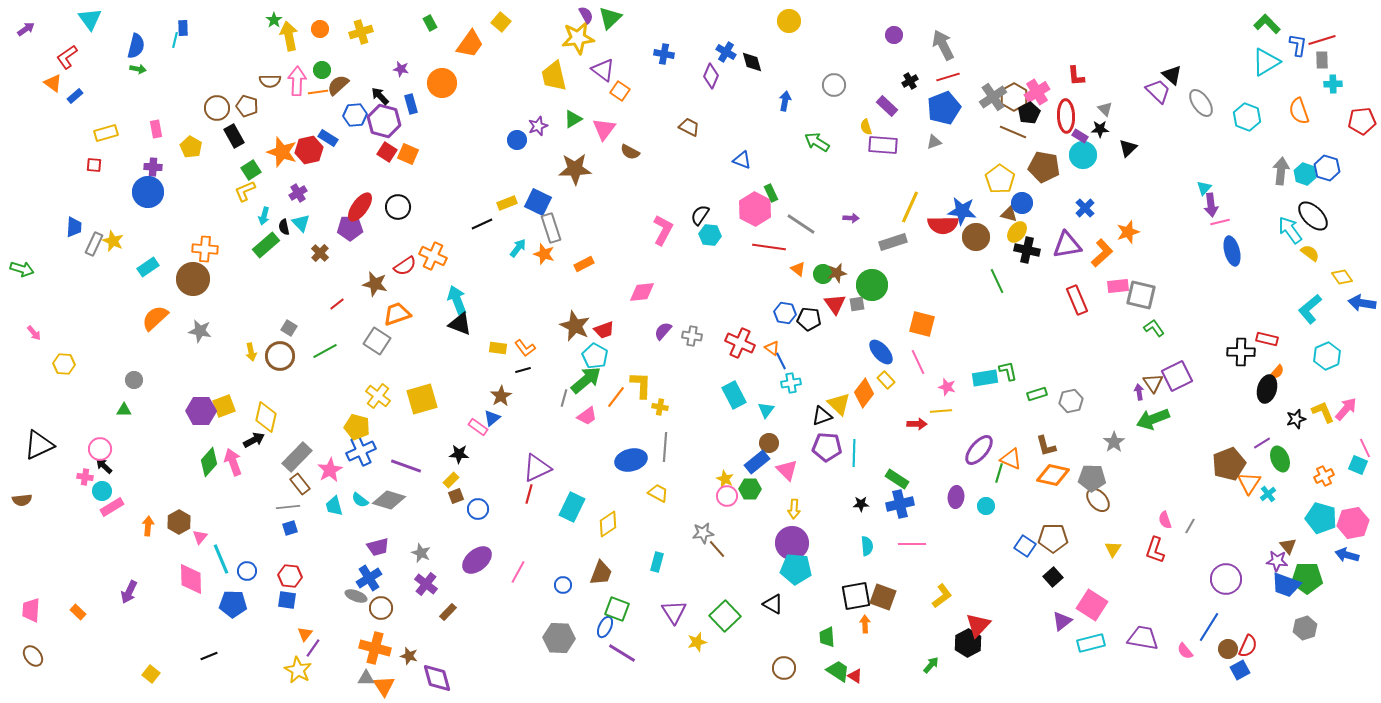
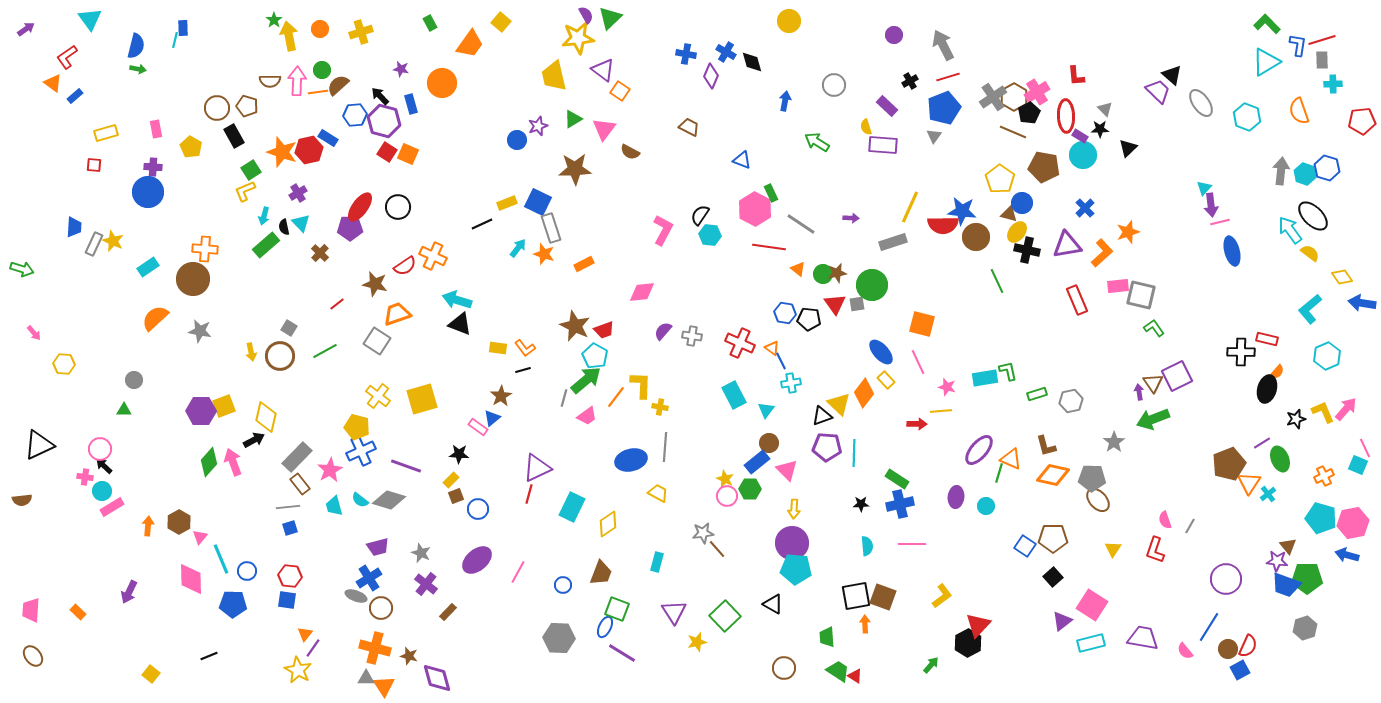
blue cross at (664, 54): moved 22 px right
gray triangle at (934, 142): moved 6 px up; rotated 35 degrees counterclockwise
cyan arrow at (457, 300): rotated 52 degrees counterclockwise
